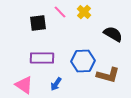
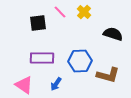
black semicircle: rotated 12 degrees counterclockwise
blue hexagon: moved 3 px left
